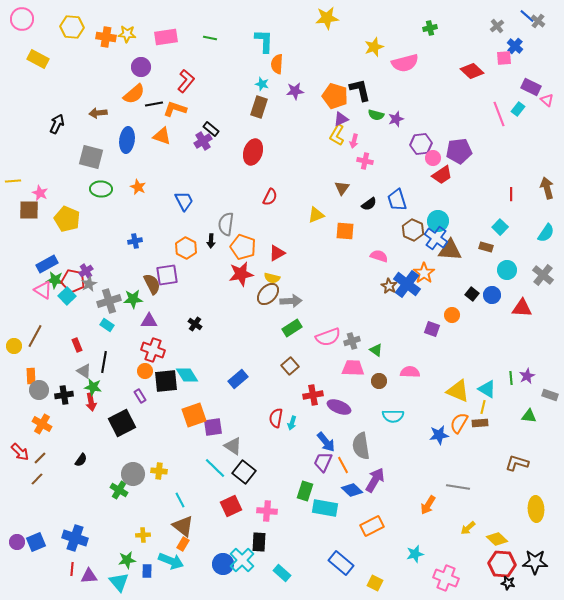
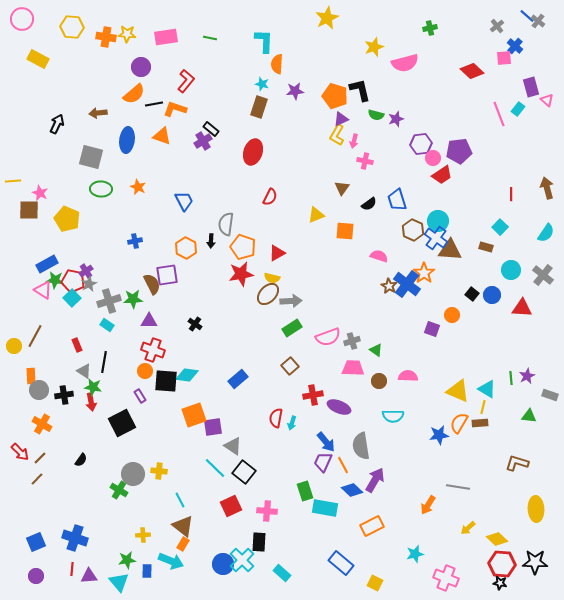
yellow star at (327, 18): rotated 20 degrees counterclockwise
purple rectangle at (531, 87): rotated 48 degrees clockwise
cyan circle at (507, 270): moved 4 px right
cyan square at (67, 296): moved 5 px right, 2 px down
pink semicircle at (410, 372): moved 2 px left, 4 px down
cyan diamond at (187, 375): rotated 50 degrees counterclockwise
black square at (166, 381): rotated 10 degrees clockwise
green rectangle at (305, 491): rotated 36 degrees counterclockwise
purple circle at (17, 542): moved 19 px right, 34 px down
black star at (508, 583): moved 8 px left
